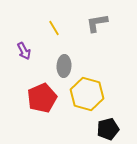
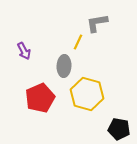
yellow line: moved 24 px right, 14 px down; rotated 56 degrees clockwise
red pentagon: moved 2 px left
black pentagon: moved 11 px right; rotated 25 degrees clockwise
